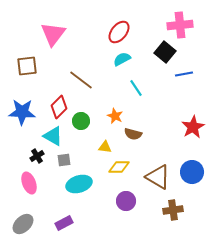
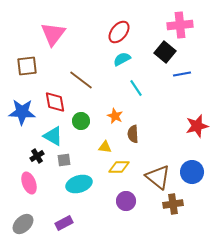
blue line: moved 2 px left
red diamond: moved 4 px left, 5 px up; rotated 55 degrees counterclockwise
red star: moved 4 px right, 1 px up; rotated 15 degrees clockwise
brown semicircle: rotated 72 degrees clockwise
brown triangle: rotated 8 degrees clockwise
brown cross: moved 6 px up
